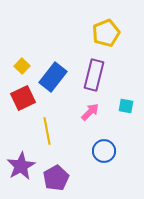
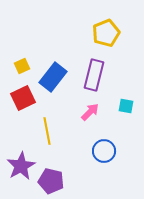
yellow square: rotated 21 degrees clockwise
purple pentagon: moved 5 px left, 3 px down; rotated 30 degrees counterclockwise
